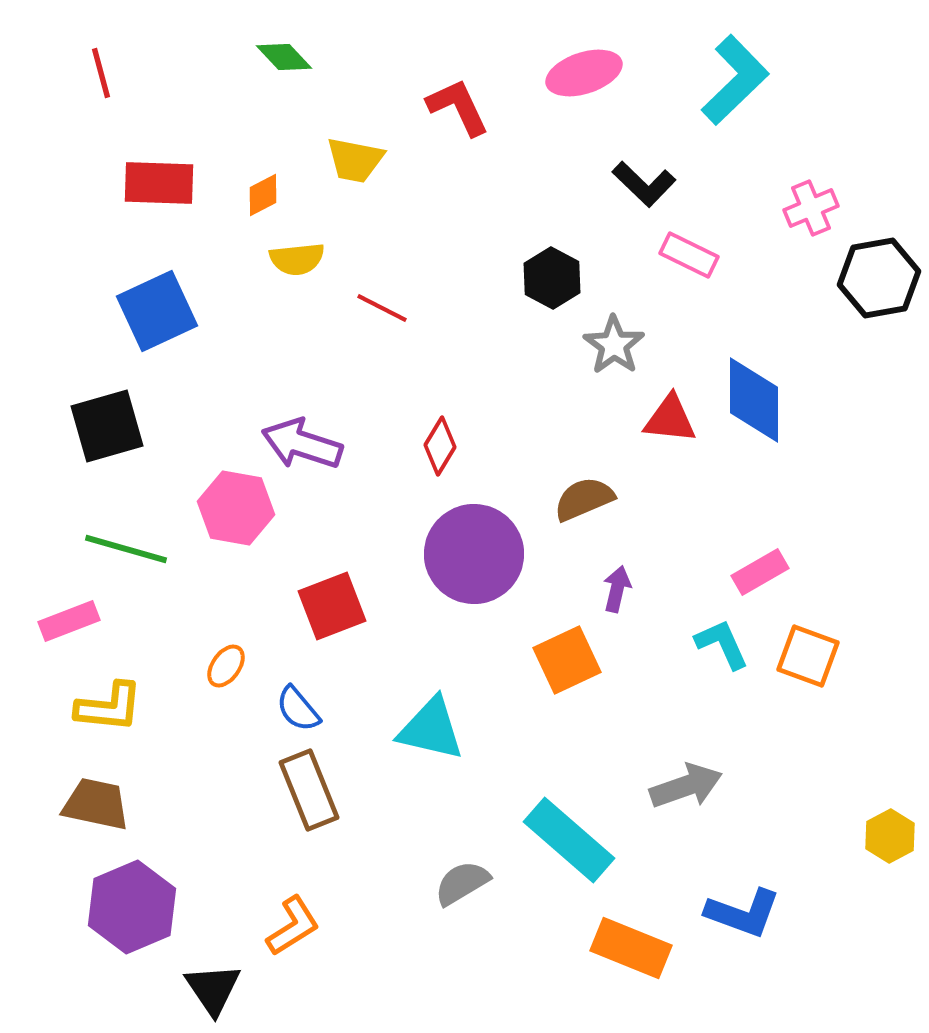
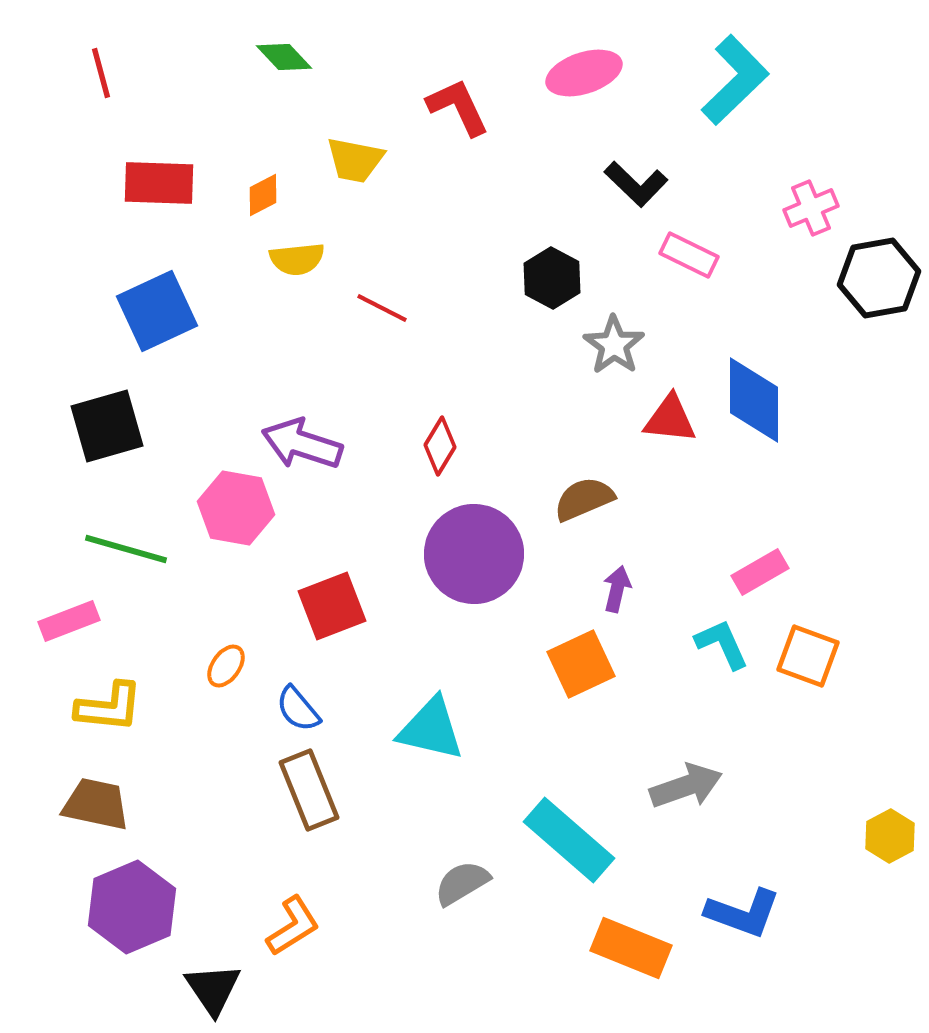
black L-shape at (644, 184): moved 8 px left
orange square at (567, 660): moved 14 px right, 4 px down
